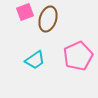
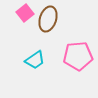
pink square: moved 1 px down; rotated 18 degrees counterclockwise
pink pentagon: rotated 20 degrees clockwise
